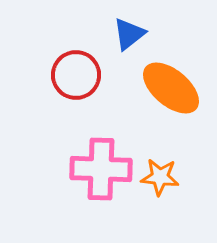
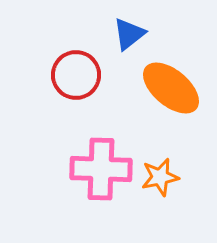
orange star: rotated 18 degrees counterclockwise
